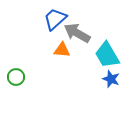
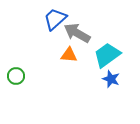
orange triangle: moved 7 px right, 5 px down
cyan trapezoid: rotated 84 degrees clockwise
green circle: moved 1 px up
